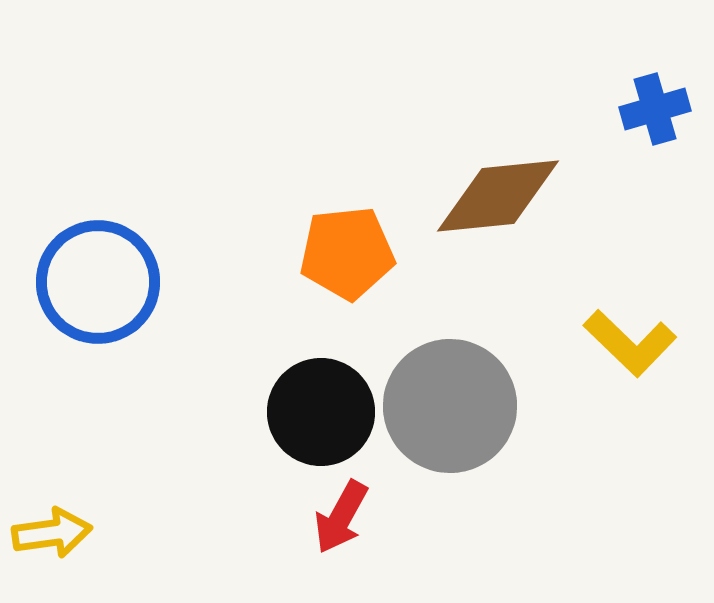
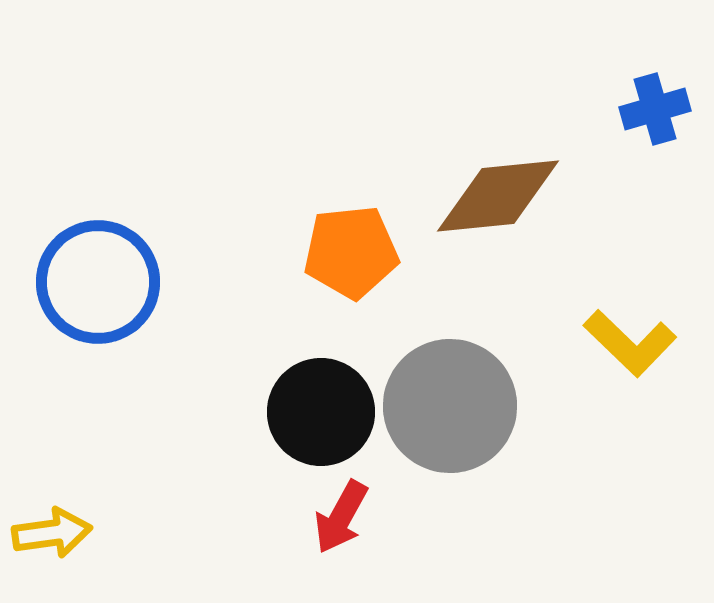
orange pentagon: moved 4 px right, 1 px up
